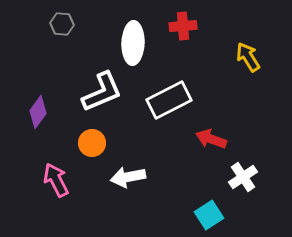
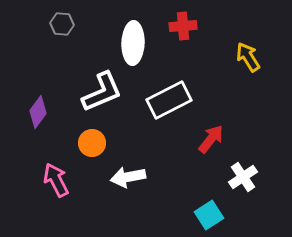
red arrow: rotated 108 degrees clockwise
